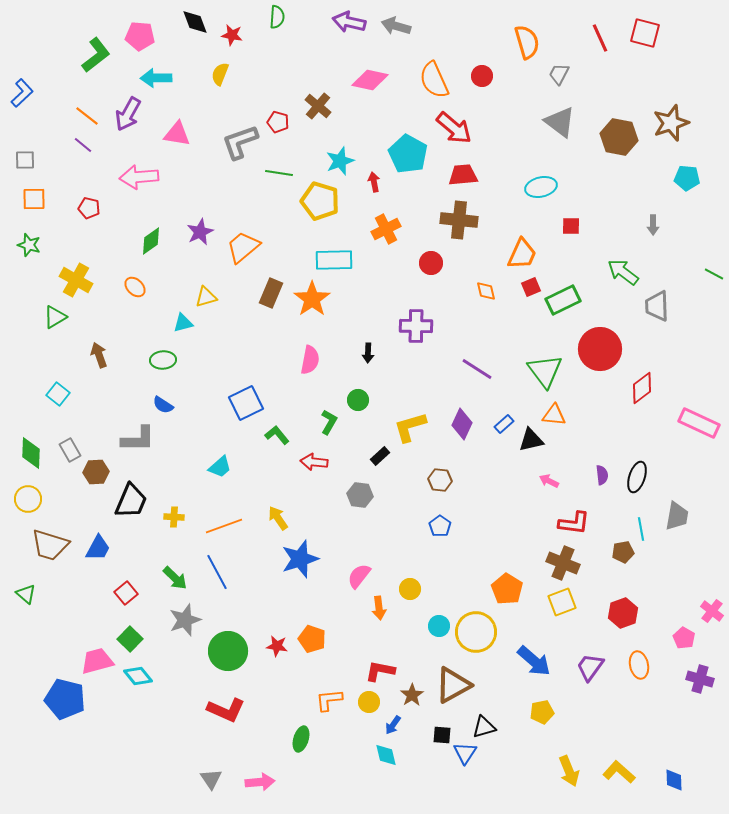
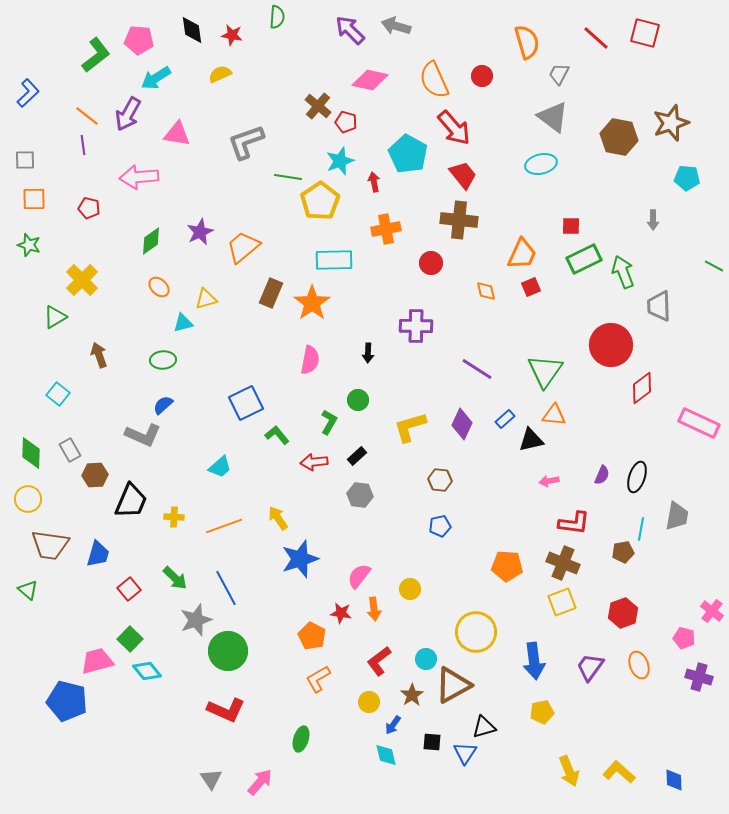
black diamond at (195, 22): moved 3 px left, 8 px down; rotated 12 degrees clockwise
purple arrow at (349, 22): moved 1 px right, 8 px down; rotated 32 degrees clockwise
pink pentagon at (140, 36): moved 1 px left, 4 px down
red line at (600, 38): moved 4 px left; rotated 24 degrees counterclockwise
yellow semicircle at (220, 74): rotated 45 degrees clockwise
cyan arrow at (156, 78): rotated 32 degrees counterclockwise
blue L-shape at (22, 93): moved 6 px right
red pentagon at (278, 122): moved 68 px right
gray triangle at (560, 122): moved 7 px left, 5 px up
red arrow at (454, 128): rotated 9 degrees clockwise
gray L-shape at (240, 142): moved 6 px right
purple line at (83, 145): rotated 42 degrees clockwise
green line at (279, 173): moved 9 px right, 4 px down
red trapezoid at (463, 175): rotated 56 degrees clockwise
cyan ellipse at (541, 187): moved 23 px up
yellow pentagon at (320, 201): rotated 21 degrees clockwise
gray arrow at (653, 225): moved 5 px up
orange cross at (386, 229): rotated 16 degrees clockwise
green arrow at (623, 272): rotated 32 degrees clockwise
green line at (714, 274): moved 8 px up
yellow cross at (76, 280): moved 6 px right; rotated 16 degrees clockwise
orange ellipse at (135, 287): moved 24 px right
yellow triangle at (206, 297): moved 2 px down
orange star at (312, 299): moved 4 px down
green rectangle at (563, 300): moved 21 px right, 41 px up
gray trapezoid at (657, 306): moved 2 px right
red circle at (600, 349): moved 11 px right, 4 px up
green triangle at (545, 371): rotated 12 degrees clockwise
blue semicircle at (163, 405): rotated 105 degrees clockwise
blue rectangle at (504, 424): moved 1 px right, 5 px up
gray L-shape at (138, 439): moved 5 px right, 4 px up; rotated 24 degrees clockwise
black rectangle at (380, 456): moved 23 px left
red arrow at (314, 462): rotated 12 degrees counterclockwise
brown hexagon at (96, 472): moved 1 px left, 3 px down
purple semicircle at (602, 475): rotated 30 degrees clockwise
pink arrow at (549, 481): rotated 36 degrees counterclockwise
blue pentagon at (440, 526): rotated 25 degrees clockwise
cyan line at (641, 529): rotated 20 degrees clockwise
brown trapezoid at (50, 545): rotated 9 degrees counterclockwise
blue trapezoid at (98, 548): moved 6 px down; rotated 12 degrees counterclockwise
blue line at (217, 572): moved 9 px right, 16 px down
orange pentagon at (507, 589): moved 23 px up; rotated 28 degrees counterclockwise
red square at (126, 593): moved 3 px right, 4 px up
green triangle at (26, 594): moved 2 px right, 4 px up
orange arrow at (379, 608): moved 5 px left, 1 px down
gray star at (185, 620): moved 11 px right
cyan circle at (439, 626): moved 13 px left, 33 px down
pink pentagon at (684, 638): rotated 15 degrees counterclockwise
orange pentagon at (312, 639): moved 3 px up; rotated 8 degrees clockwise
red star at (277, 646): moved 64 px right, 33 px up
blue arrow at (534, 661): rotated 42 degrees clockwise
orange ellipse at (639, 665): rotated 8 degrees counterclockwise
red L-shape at (380, 671): moved 1 px left, 10 px up; rotated 48 degrees counterclockwise
cyan diamond at (138, 676): moved 9 px right, 5 px up
purple cross at (700, 679): moved 1 px left, 2 px up
blue pentagon at (65, 699): moved 2 px right, 2 px down
orange L-shape at (329, 700): moved 11 px left, 21 px up; rotated 24 degrees counterclockwise
black square at (442, 735): moved 10 px left, 7 px down
pink arrow at (260, 782): rotated 44 degrees counterclockwise
